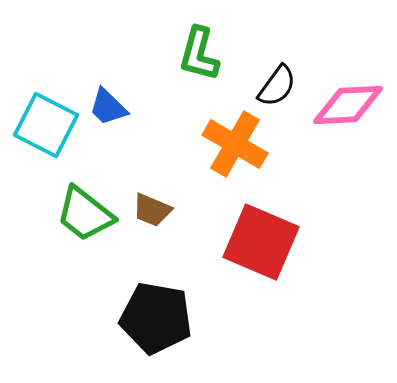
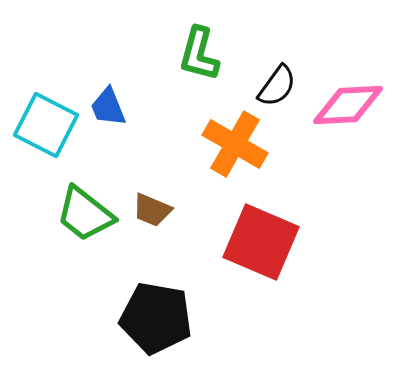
blue trapezoid: rotated 24 degrees clockwise
